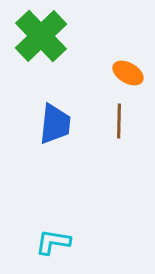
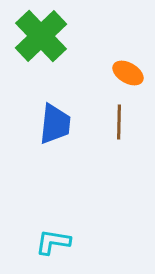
brown line: moved 1 px down
